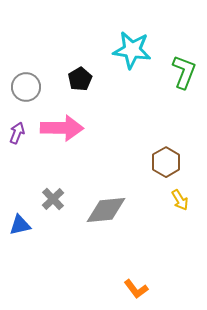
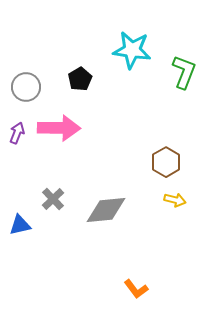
pink arrow: moved 3 px left
yellow arrow: moved 5 px left; rotated 45 degrees counterclockwise
